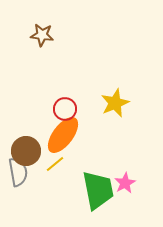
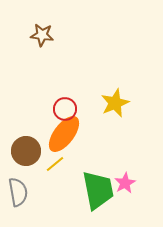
orange ellipse: moved 1 px right, 1 px up
gray semicircle: moved 20 px down
